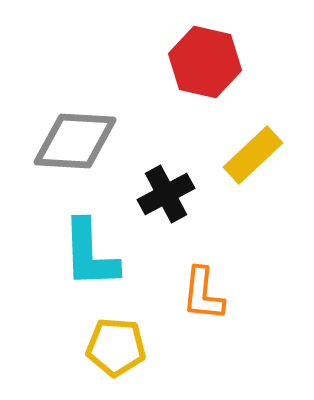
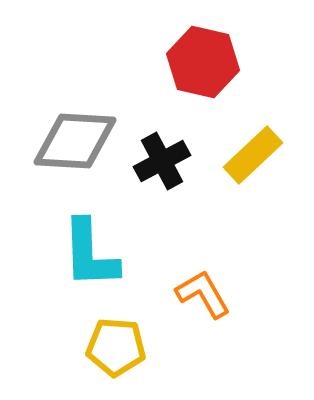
red hexagon: moved 2 px left
black cross: moved 4 px left, 33 px up
orange L-shape: rotated 144 degrees clockwise
